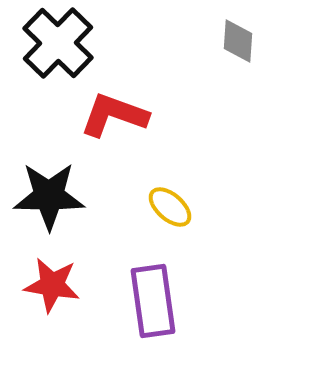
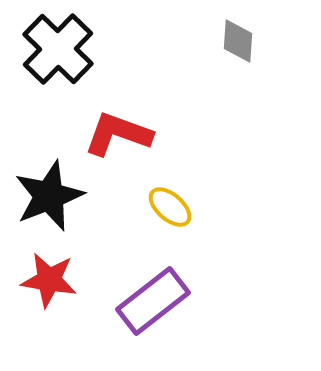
black cross: moved 6 px down
red L-shape: moved 4 px right, 19 px down
black star: rotated 22 degrees counterclockwise
red star: moved 3 px left, 5 px up
purple rectangle: rotated 60 degrees clockwise
